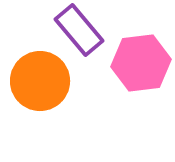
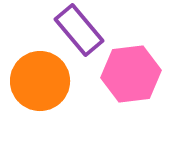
pink hexagon: moved 10 px left, 11 px down
